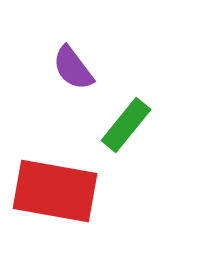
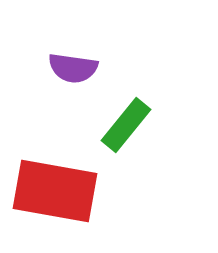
purple semicircle: rotated 45 degrees counterclockwise
